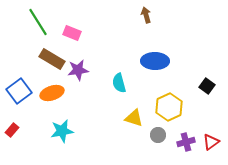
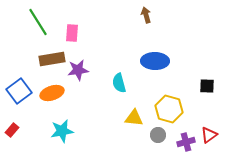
pink rectangle: rotated 72 degrees clockwise
brown rectangle: rotated 40 degrees counterclockwise
black square: rotated 35 degrees counterclockwise
yellow hexagon: moved 2 px down; rotated 20 degrees counterclockwise
yellow triangle: rotated 12 degrees counterclockwise
red triangle: moved 2 px left, 7 px up
